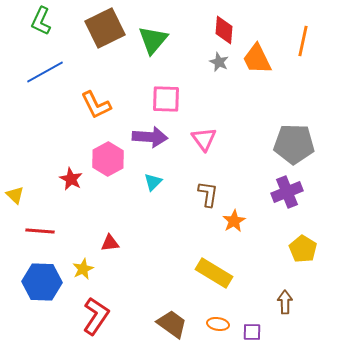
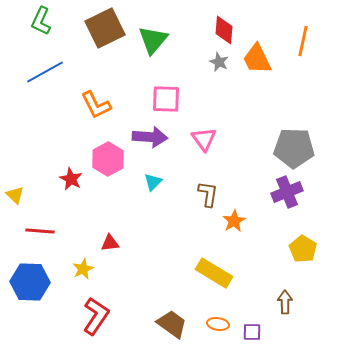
gray pentagon: moved 4 px down
blue hexagon: moved 12 px left
